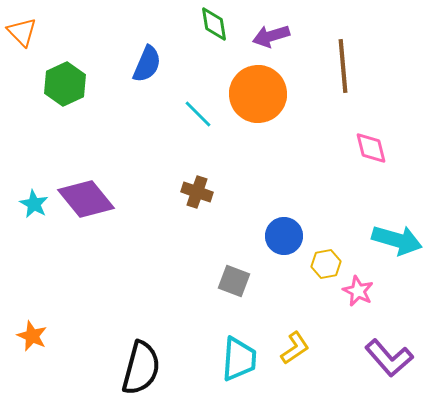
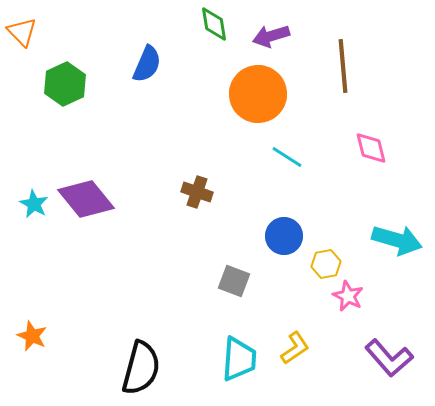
cyan line: moved 89 px right, 43 px down; rotated 12 degrees counterclockwise
pink star: moved 10 px left, 5 px down
